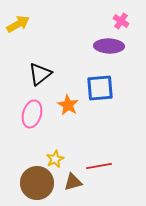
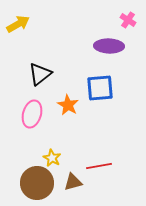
pink cross: moved 7 px right, 1 px up
yellow star: moved 3 px left, 1 px up; rotated 18 degrees counterclockwise
